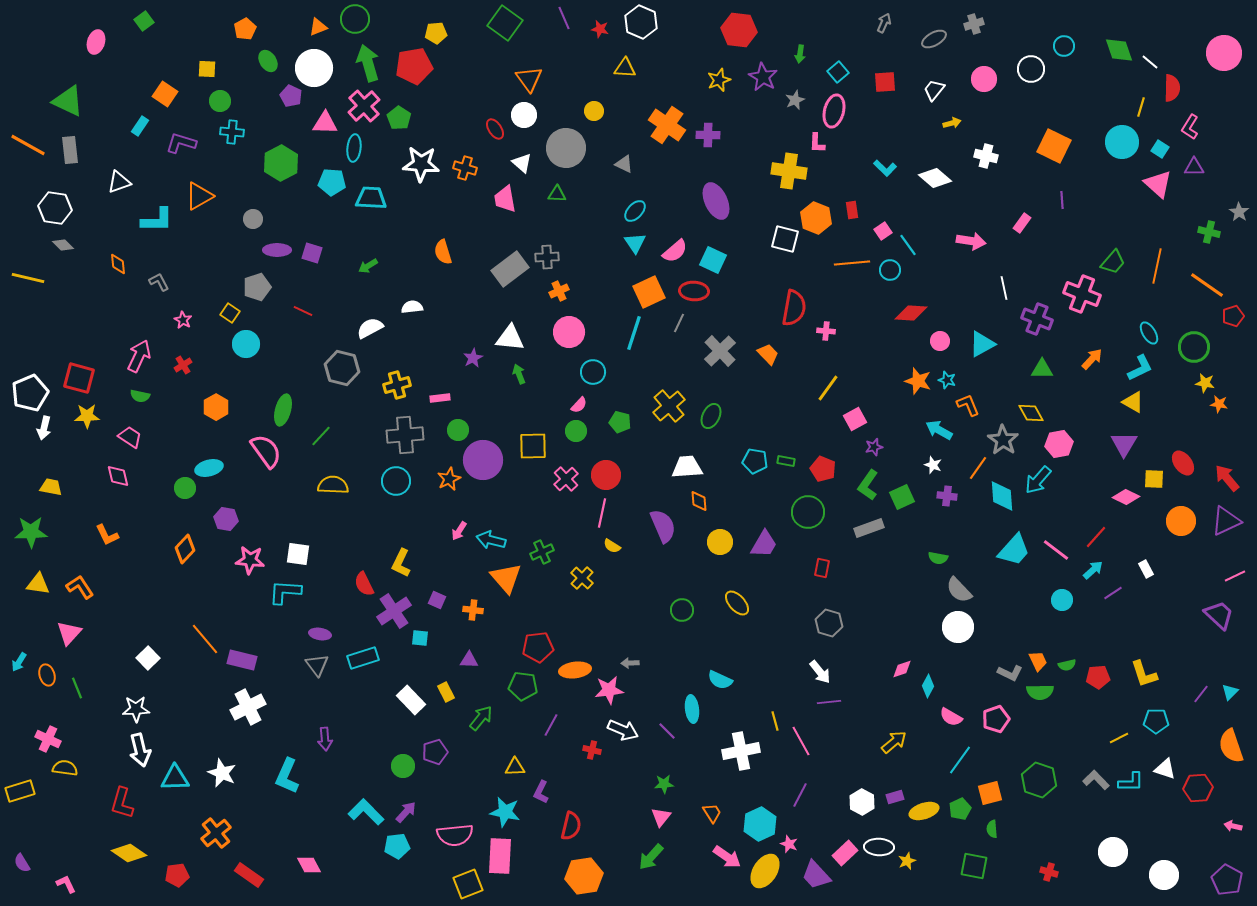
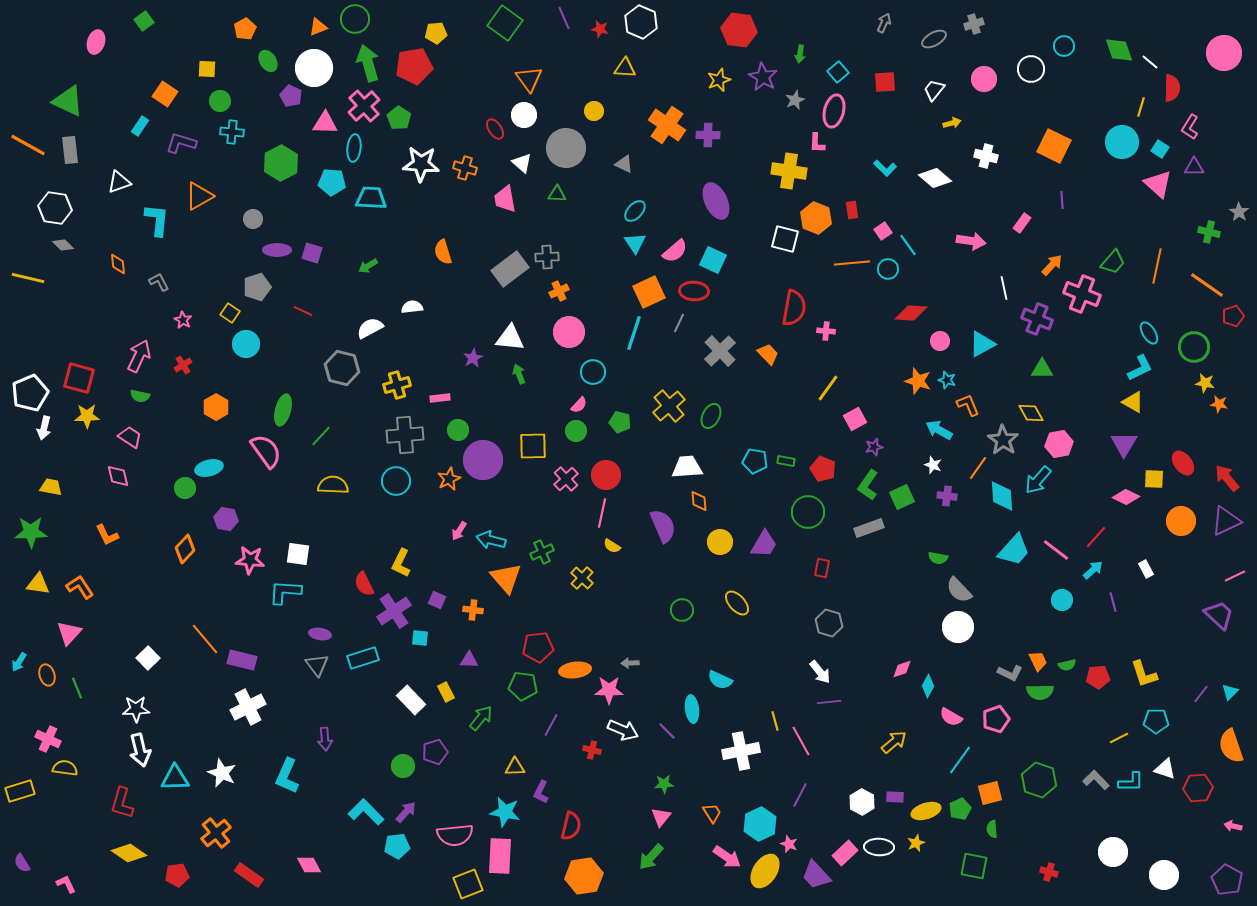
cyan L-shape at (157, 220): rotated 84 degrees counterclockwise
cyan circle at (890, 270): moved 2 px left, 1 px up
orange arrow at (1092, 359): moved 40 px left, 94 px up
purple line at (1113, 593): moved 9 px down; rotated 72 degrees counterclockwise
pink star at (609, 690): rotated 8 degrees clockwise
purple rectangle at (895, 797): rotated 18 degrees clockwise
yellow ellipse at (924, 811): moved 2 px right
yellow star at (907, 861): moved 9 px right, 18 px up
